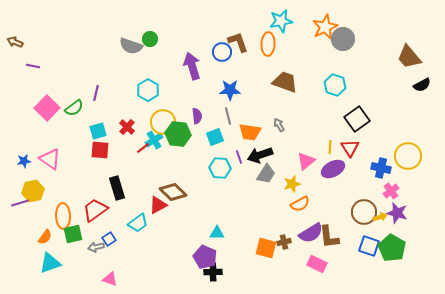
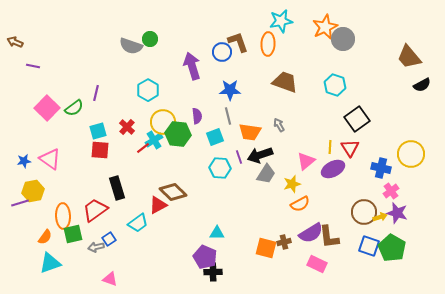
yellow circle at (408, 156): moved 3 px right, 2 px up
